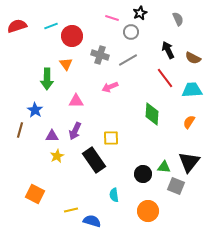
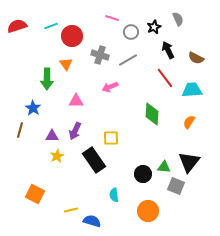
black star: moved 14 px right, 14 px down
brown semicircle: moved 3 px right
blue star: moved 2 px left, 2 px up
